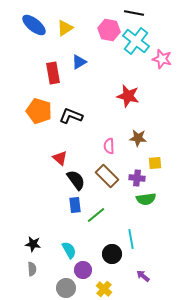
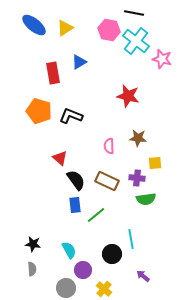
brown rectangle: moved 5 px down; rotated 20 degrees counterclockwise
